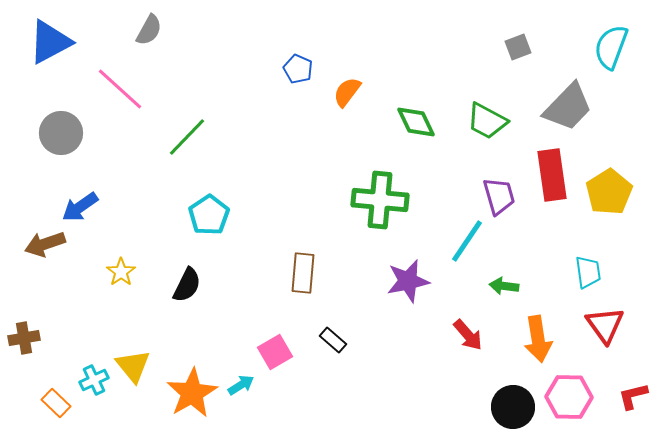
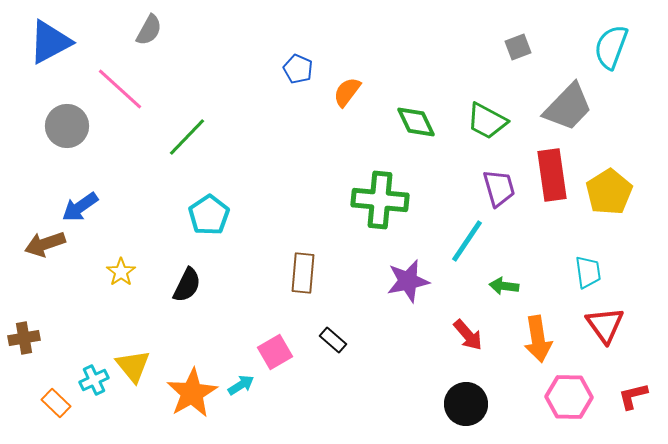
gray circle: moved 6 px right, 7 px up
purple trapezoid: moved 8 px up
black circle: moved 47 px left, 3 px up
